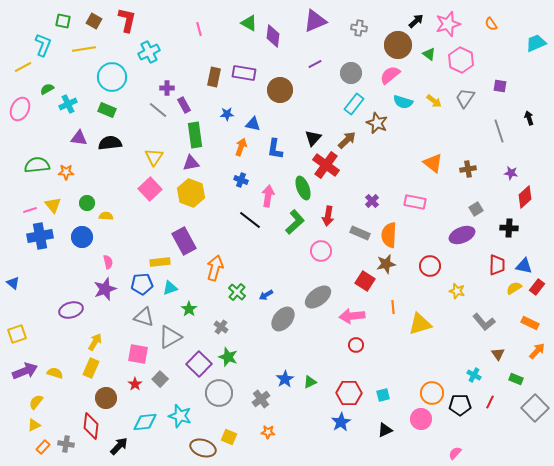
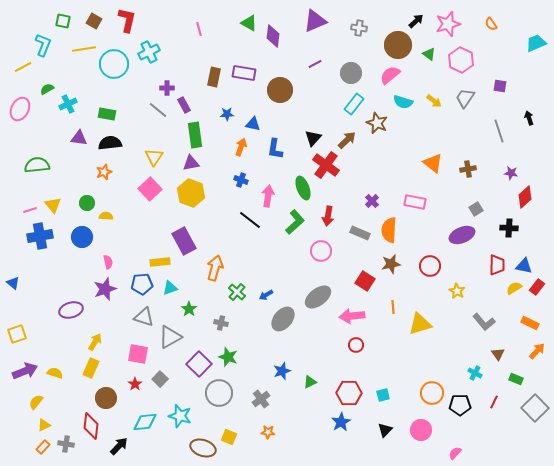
cyan circle at (112, 77): moved 2 px right, 13 px up
green rectangle at (107, 110): moved 4 px down; rotated 12 degrees counterclockwise
orange star at (66, 172): moved 38 px right; rotated 21 degrees counterclockwise
orange semicircle at (389, 235): moved 5 px up
brown star at (386, 264): moved 5 px right
yellow star at (457, 291): rotated 14 degrees clockwise
gray cross at (221, 327): moved 4 px up; rotated 24 degrees counterclockwise
cyan cross at (474, 375): moved 1 px right, 2 px up
blue star at (285, 379): moved 3 px left, 8 px up; rotated 12 degrees clockwise
red line at (490, 402): moved 4 px right
pink circle at (421, 419): moved 11 px down
yellow triangle at (34, 425): moved 10 px right
black triangle at (385, 430): rotated 21 degrees counterclockwise
